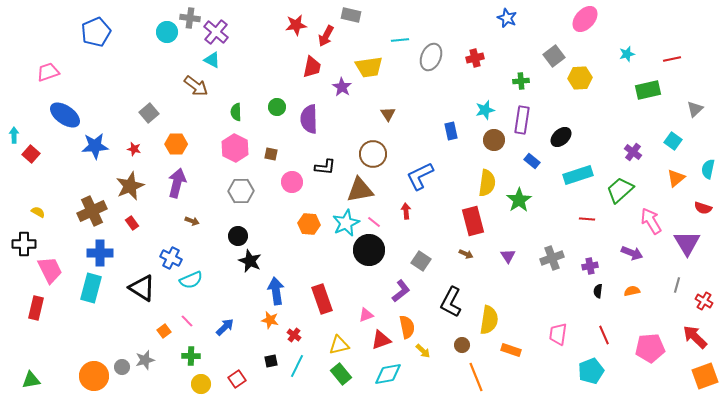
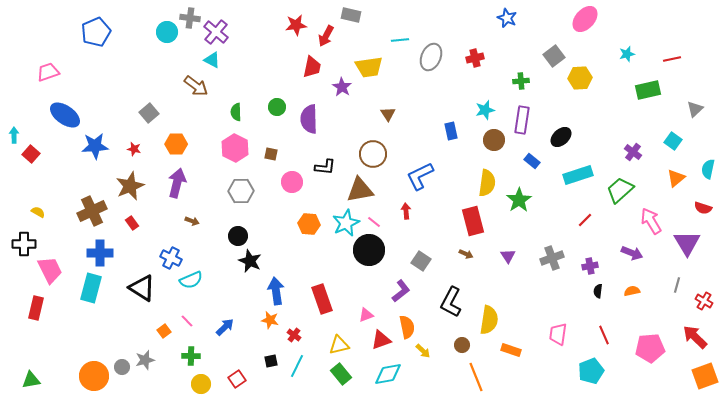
red line at (587, 219): moved 2 px left, 1 px down; rotated 49 degrees counterclockwise
